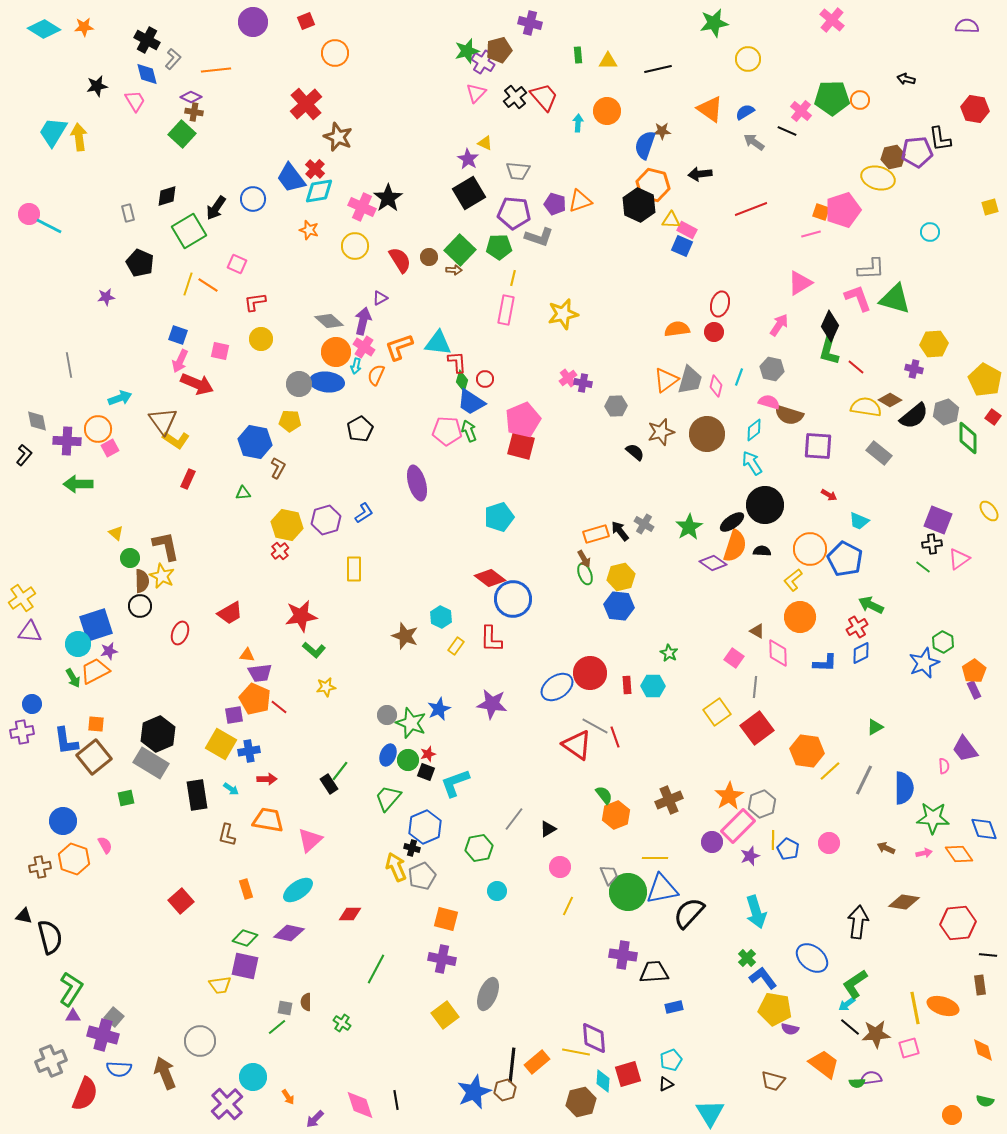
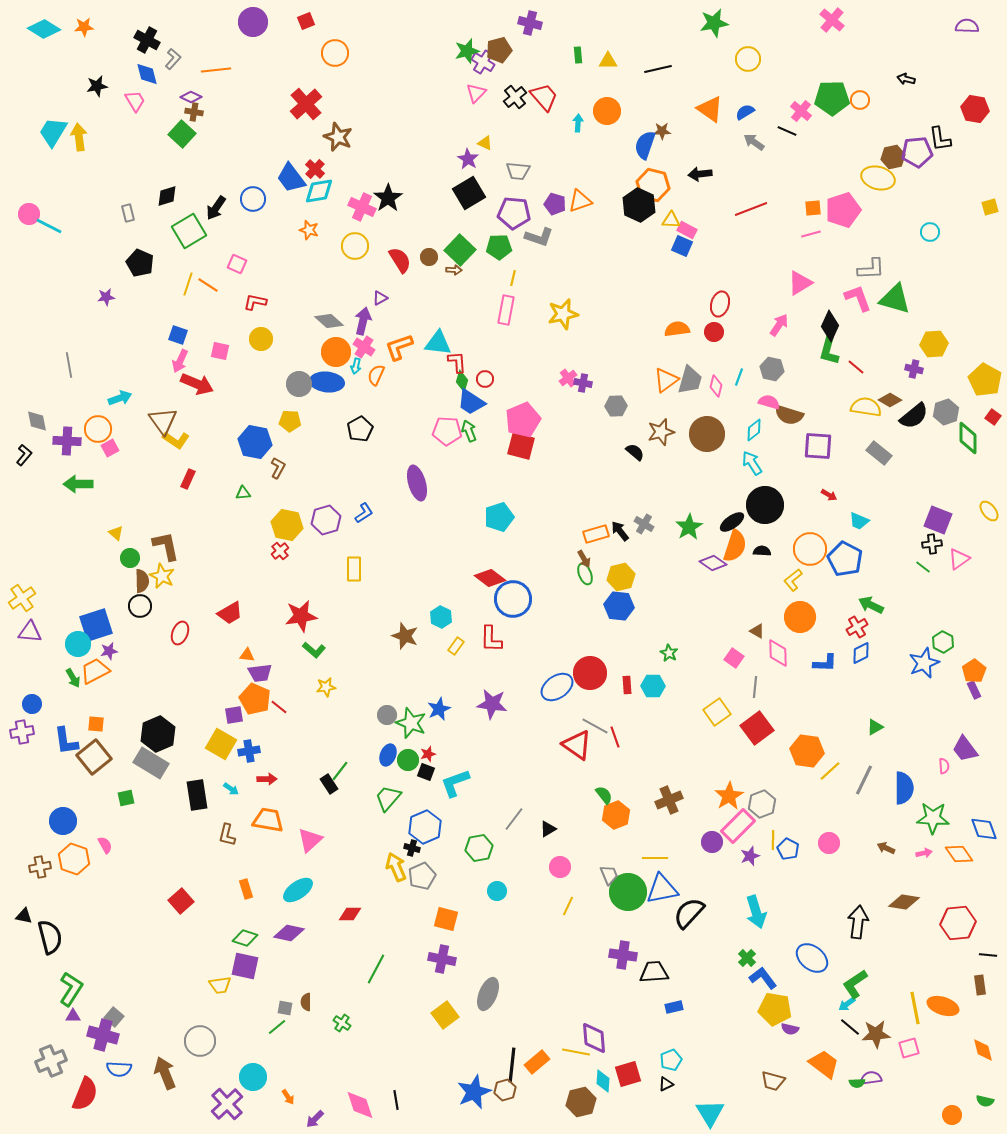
orange square at (821, 212): moved 8 px left, 4 px up; rotated 24 degrees counterclockwise
red L-shape at (255, 302): rotated 20 degrees clockwise
